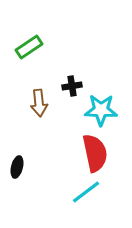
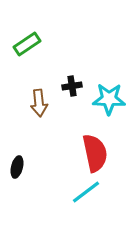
green rectangle: moved 2 px left, 3 px up
cyan star: moved 8 px right, 11 px up
